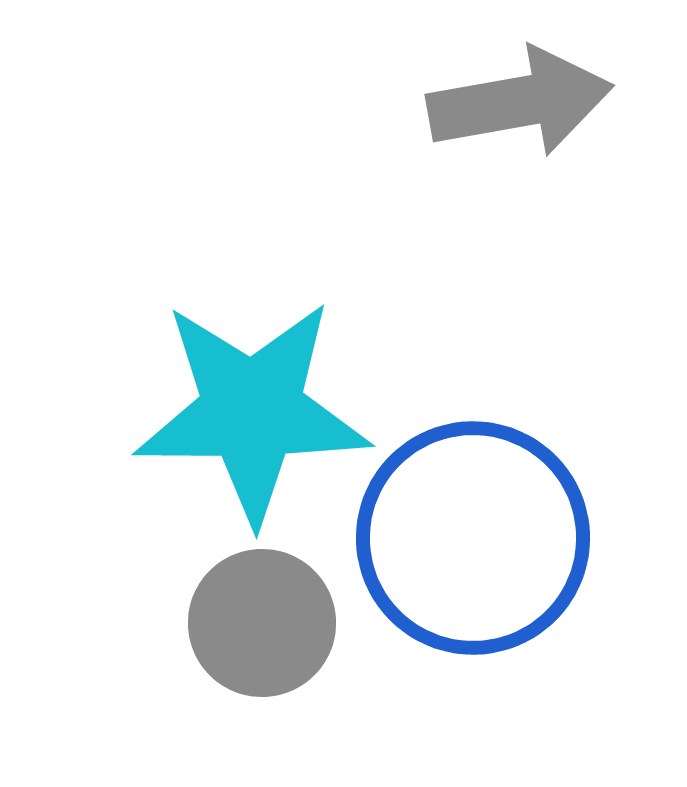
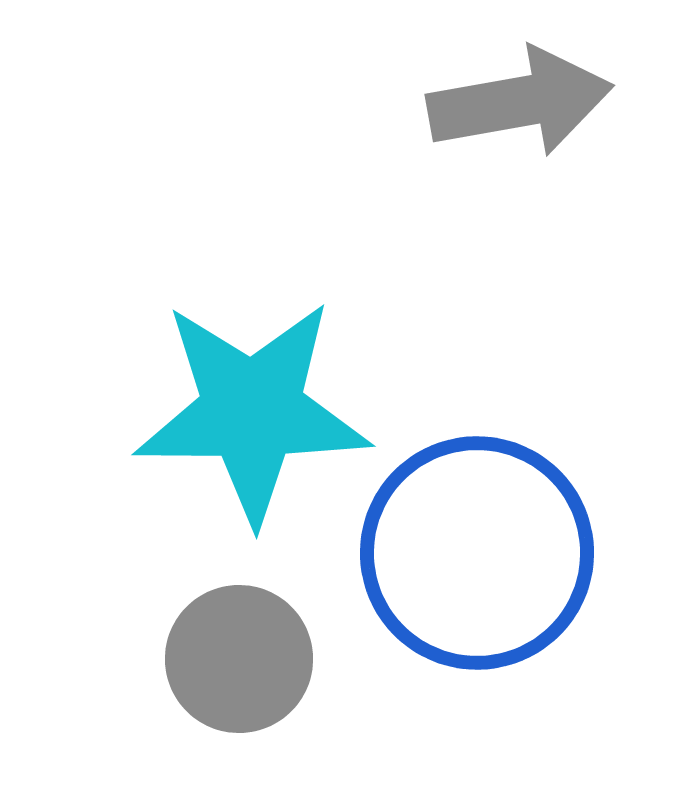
blue circle: moved 4 px right, 15 px down
gray circle: moved 23 px left, 36 px down
